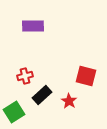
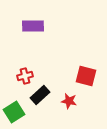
black rectangle: moved 2 px left
red star: rotated 21 degrees counterclockwise
